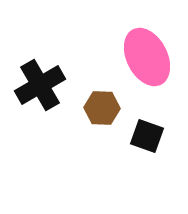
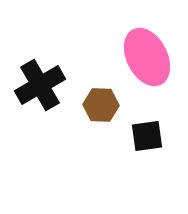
brown hexagon: moved 1 px left, 3 px up
black square: rotated 28 degrees counterclockwise
